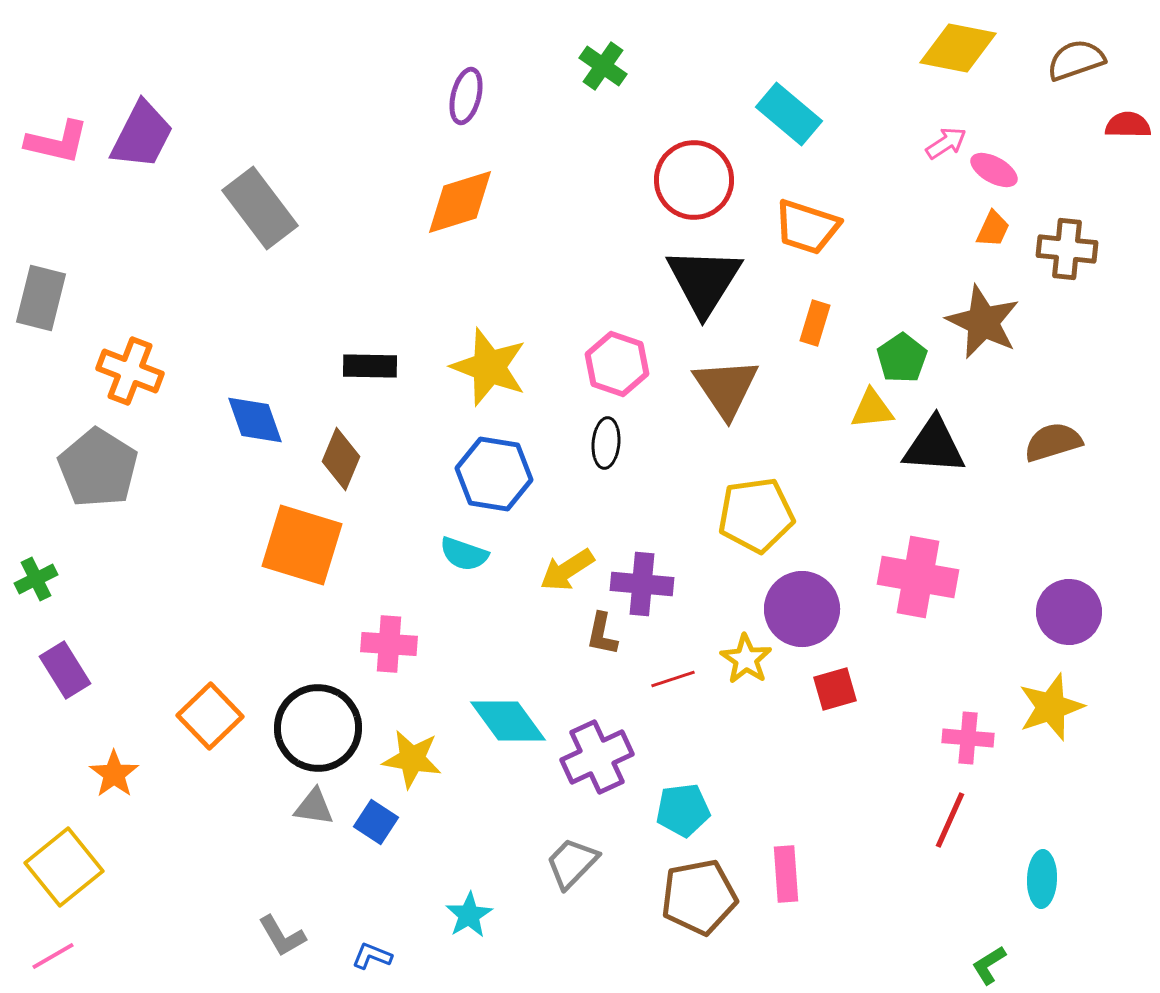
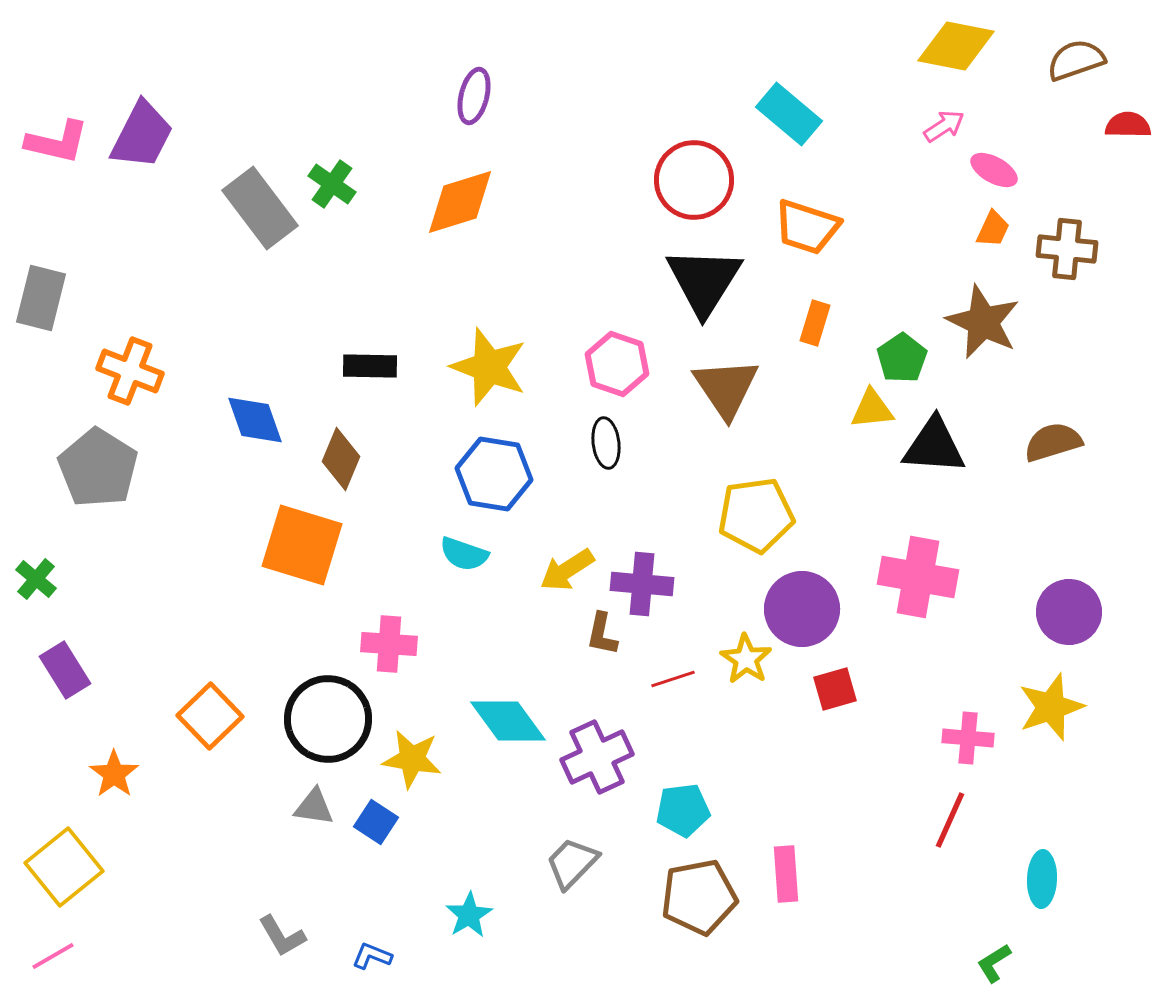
yellow diamond at (958, 48): moved 2 px left, 2 px up
green cross at (603, 66): moved 271 px left, 118 px down
purple ellipse at (466, 96): moved 8 px right
pink arrow at (946, 143): moved 2 px left, 17 px up
black ellipse at (606, 443): rotated 12 degrees counterclockwise
green cross at (36, 579): rotated 24 degrees counterclockwise
black circle at (318, 728): moved 10 px right, 9 px up
green L-shape at (989, 965): moved 5 px right, 2 px up
